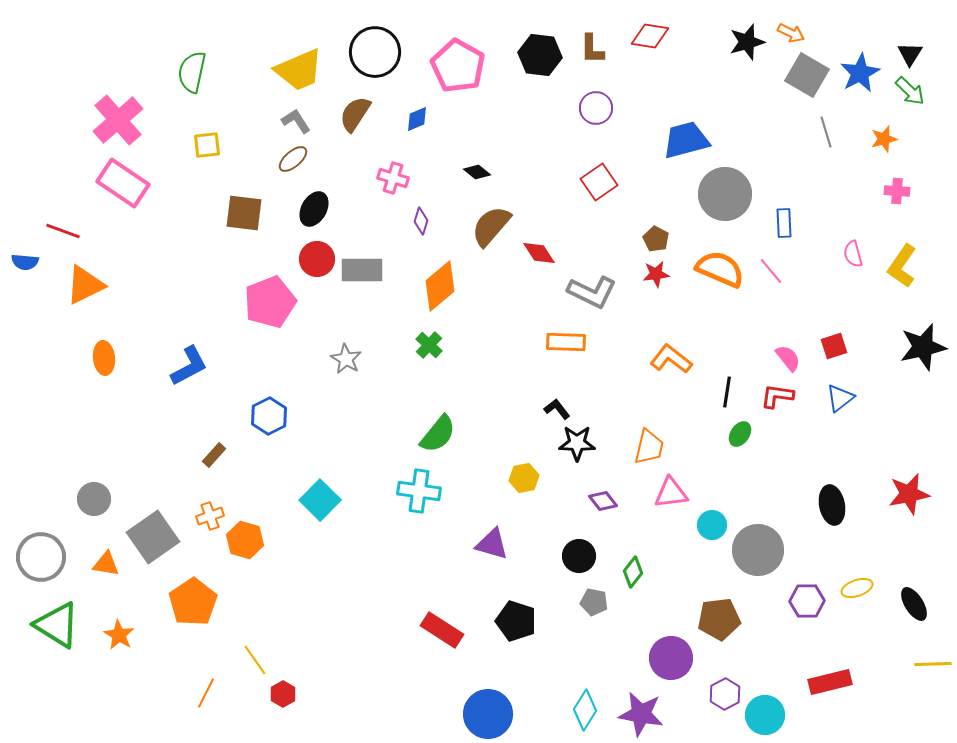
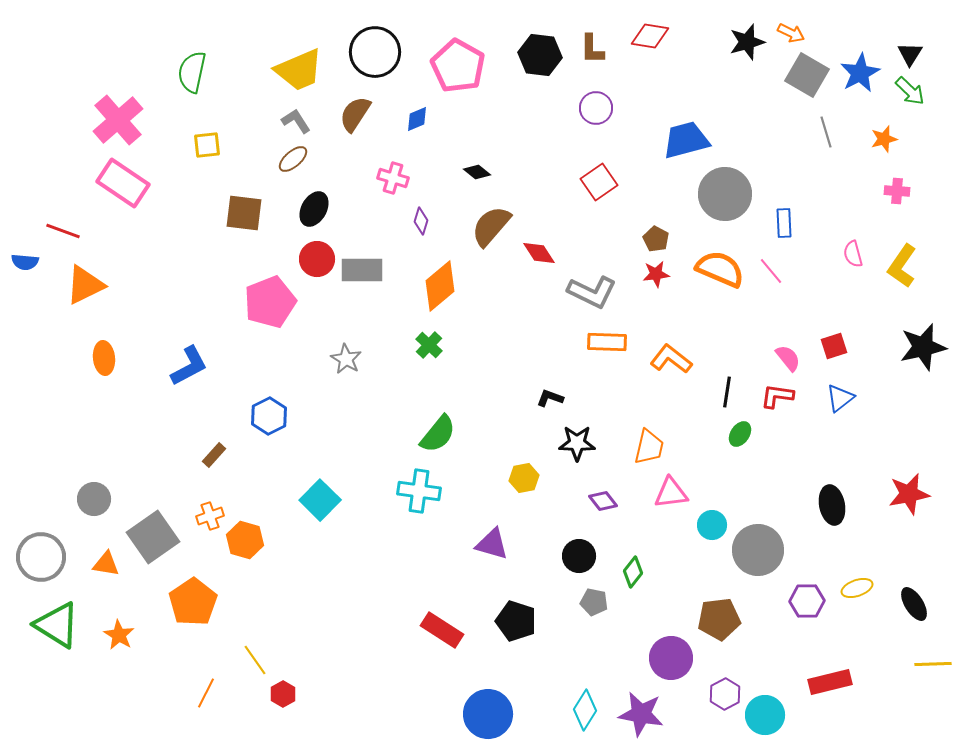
orange rectangle at (566, 342): moved 41 px right
black L-shape at (557, 409): moved 7 px left, 11 px up; rotated 32 degrees counterclockwise
